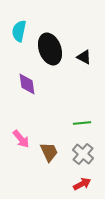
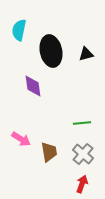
cyan semicircle: moved 1 px up
black ellipse: moved 1 px right, 2 px down; rotated 8 degrees clockwise
black triangle: moved 2 px right, 3 px up; rotated 42 degrees counterclockwise
purple diamond: moved 6 px right, 2 px down
pink arrow: rotated 18 degrees counterclockwise
brown trapezoid: rotated 15 degrees clockwise
red arrow: rotated 42 degrees counterclockwise
